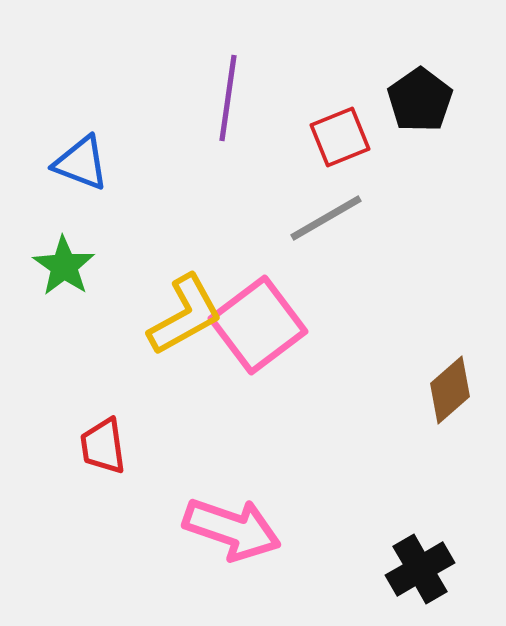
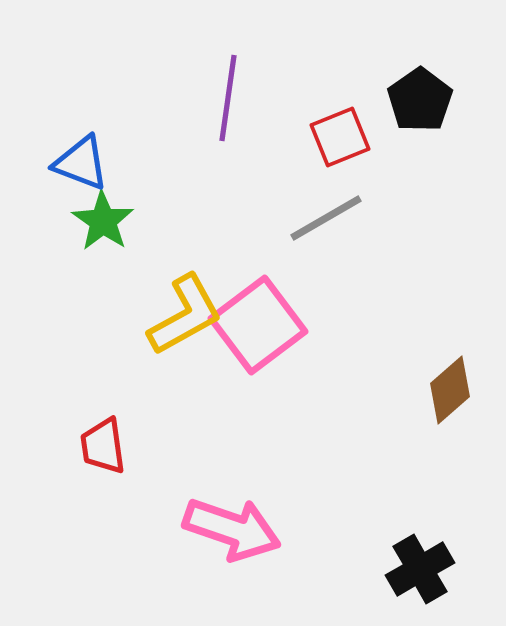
green star: moved 39 px right, 45 px up
